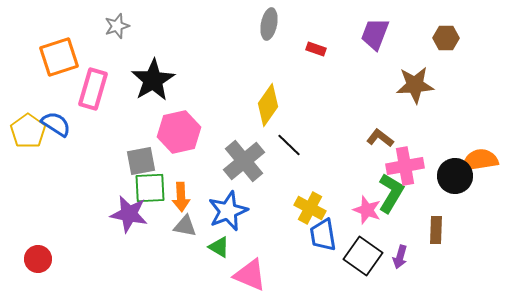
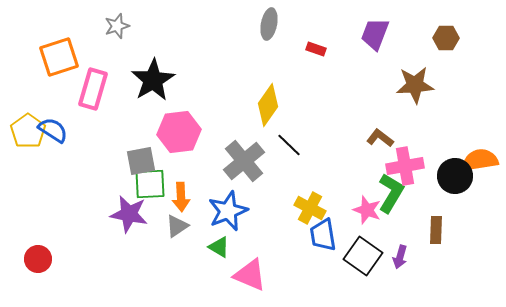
blue semicircle: moved 3 px left, 6 px down
pink hexagon: rotated 6 degrees clockwise
green square: moved 4 px up
gray triangle: moved 8 px left; rotated 45 degrees counterclockwise
